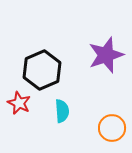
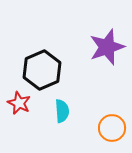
purple star: moved 1 px right, 8 px up
